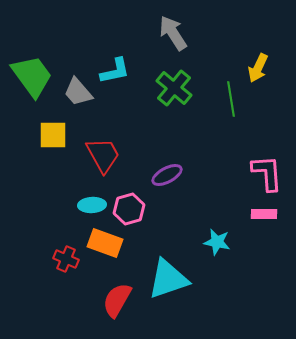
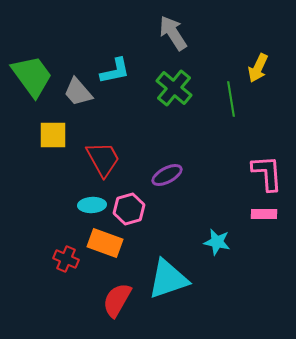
red trapezoid: moved 4 px down
